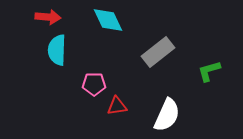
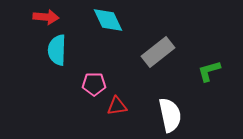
red arrow: moved 2 px left
white semicircle: moved 3 px right; rotated 36 degrees counterclockwise
